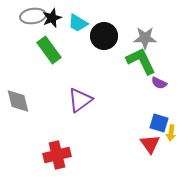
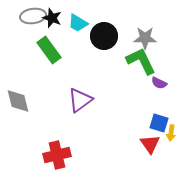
black star: rotated 30 degrees counterclockwise
